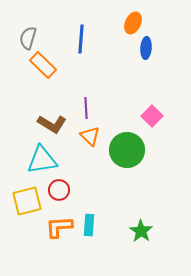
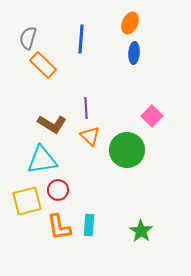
orange ellipse: moved 3 px left
blue ellipse: moved 12 px left, 5 px down
red circle: moved 1 px left
orange L-shape: rotated 96 degrees counterclockwise
